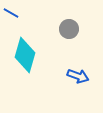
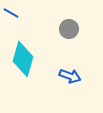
cyan diamond: moved 2 px left, 4 px down
blue arrow: moved 8 px left
